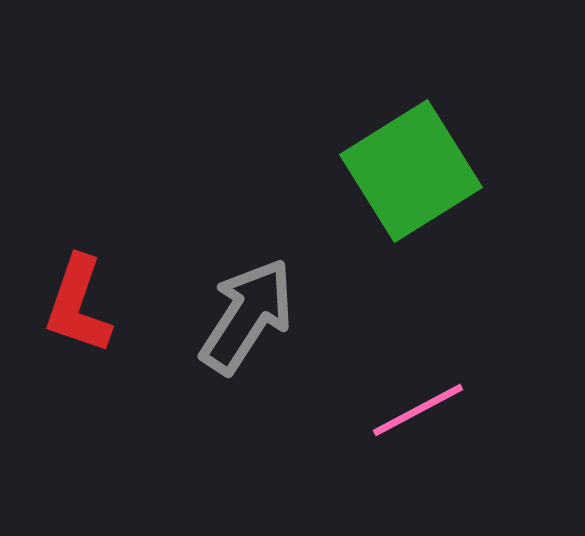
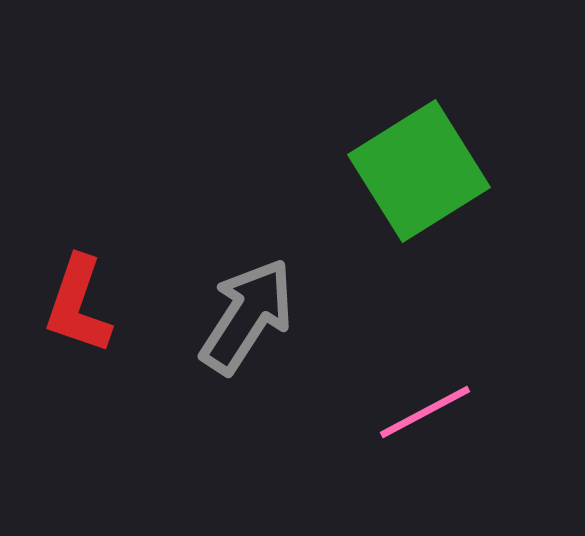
green square: moved 8 px right
pink line: moved 7 px right, 2 px down
